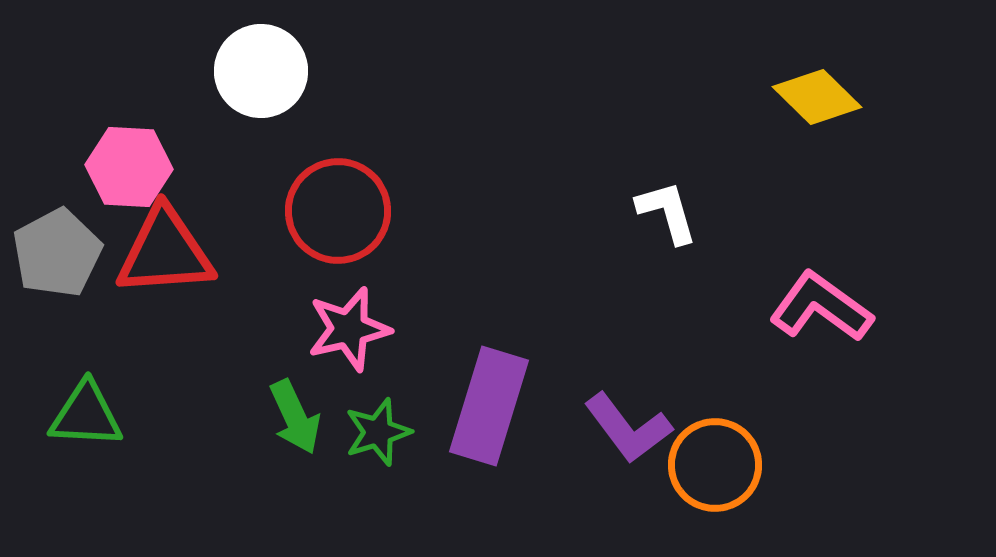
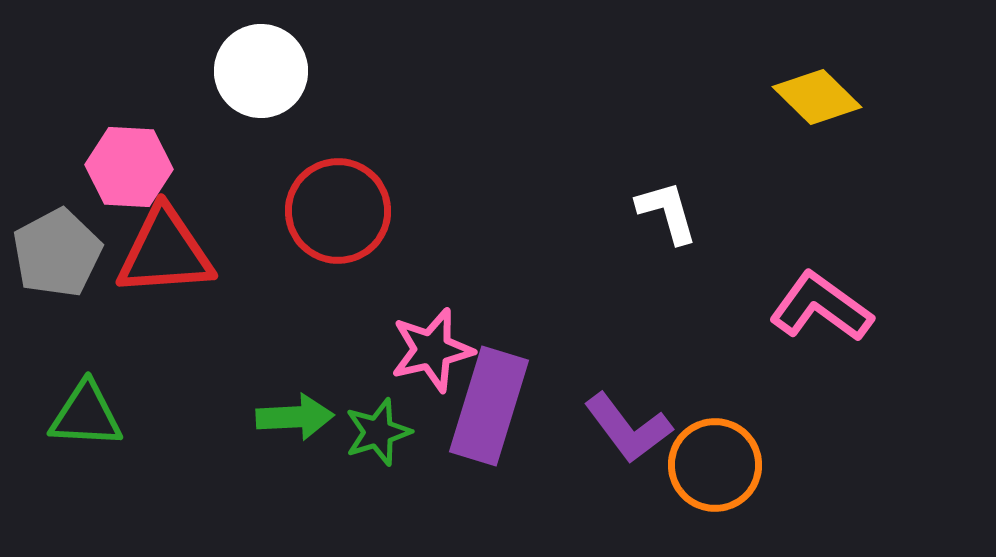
pink star: moved 83 px right, 21 px down
green arrow: rotated 68 degrees counterclockwise
